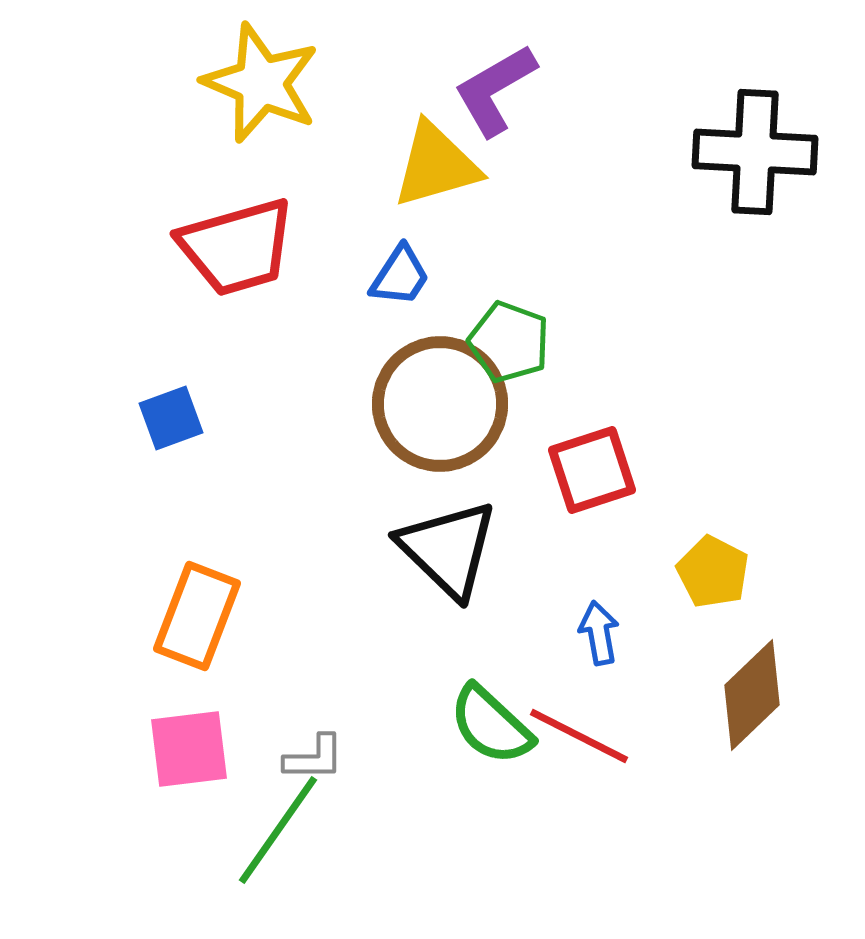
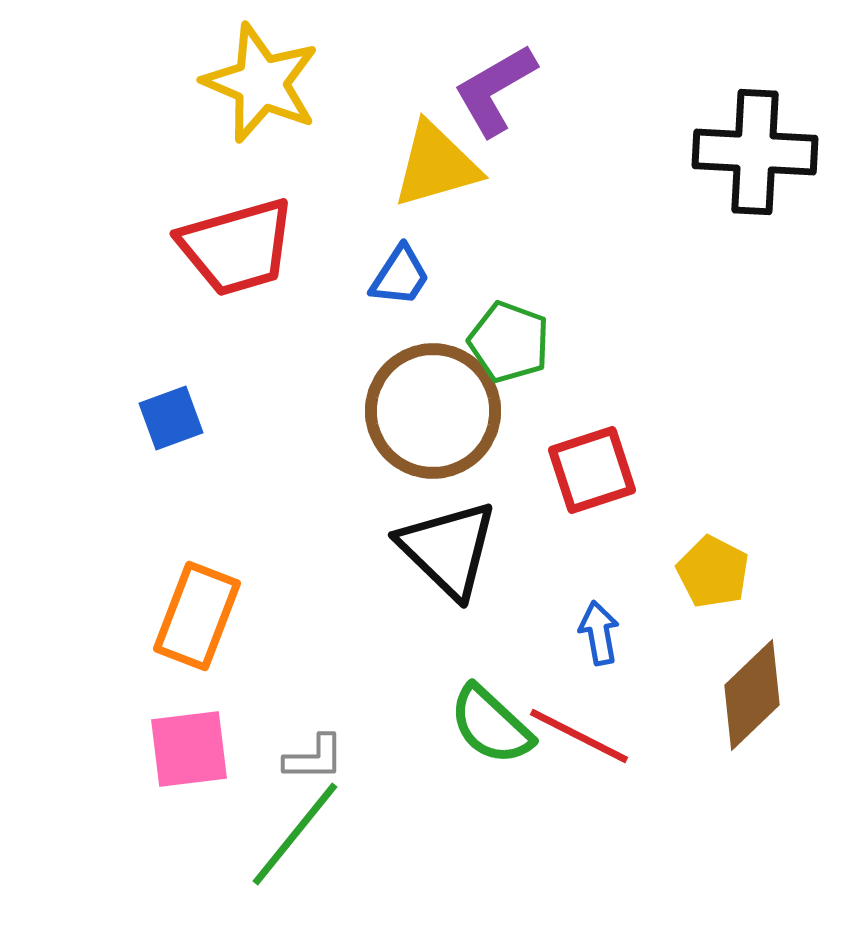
brown circle: moved 7 px left, 7 px down
green line: moved 17 px right, 4 px down; rotated 4 degrees clockwise
